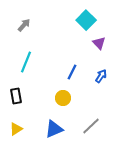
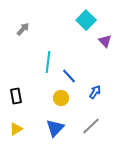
gray arrow: moved 1 px left, 4 px down
purple triangle: moved 6 px right, 2 px up
cyan line: moved 22 px right; rotated 15 degrees counterclockwise
blue line: moved 3 px left, 4 px down; rotated 70 degrees counterclockwise
blue arrow: moved 6 px left, 16 px down
yellow circle: moved 2 px left
blue triangle: moved 1 px right, 1 px up; rotated 24 degrees counterclockwise
